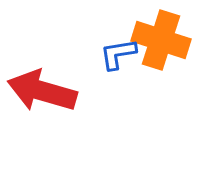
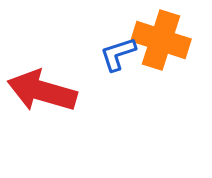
blue L-shape: rotated 9 degrees counterclockwise
